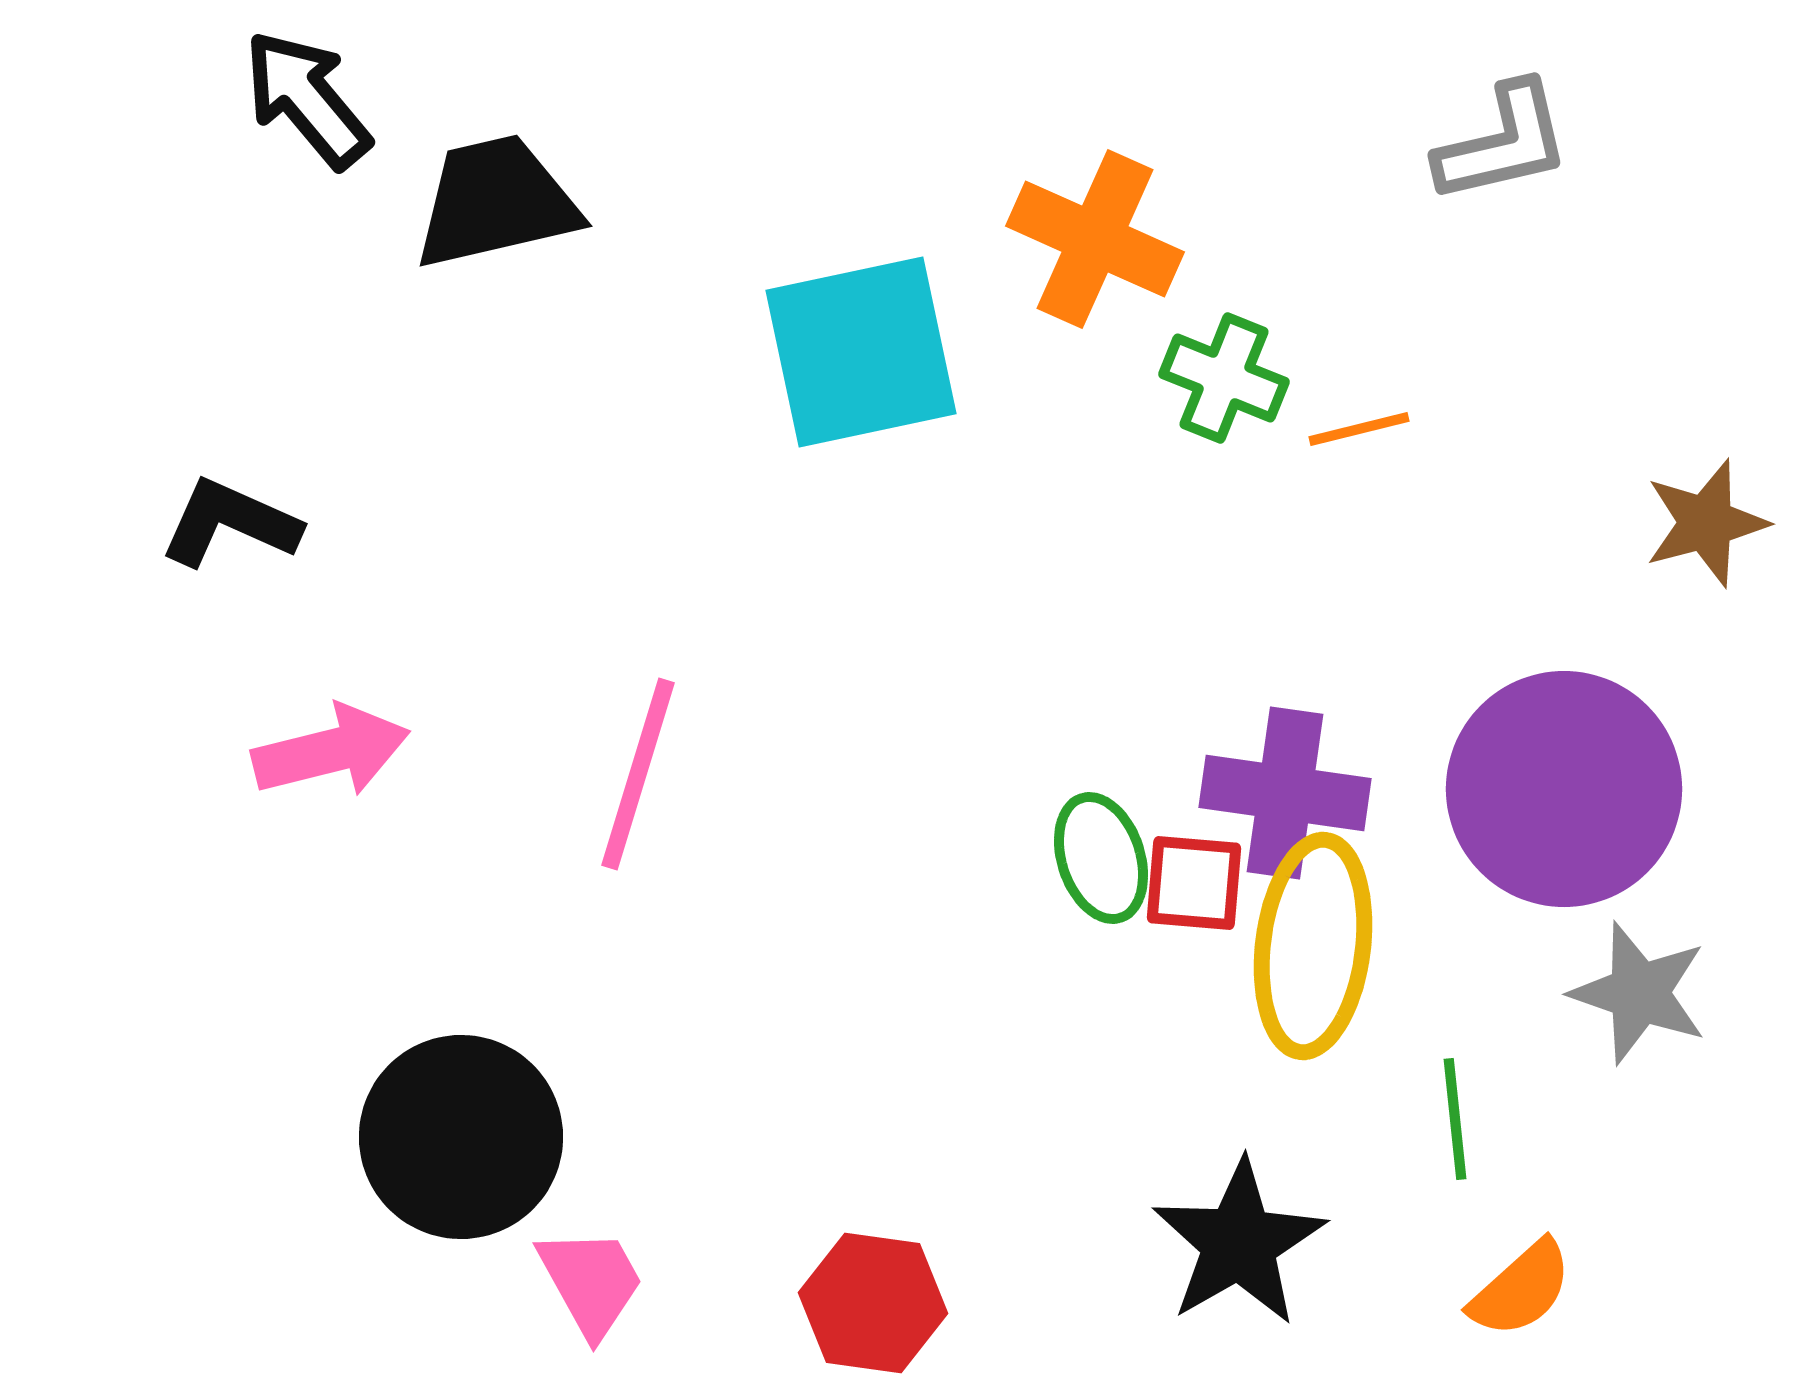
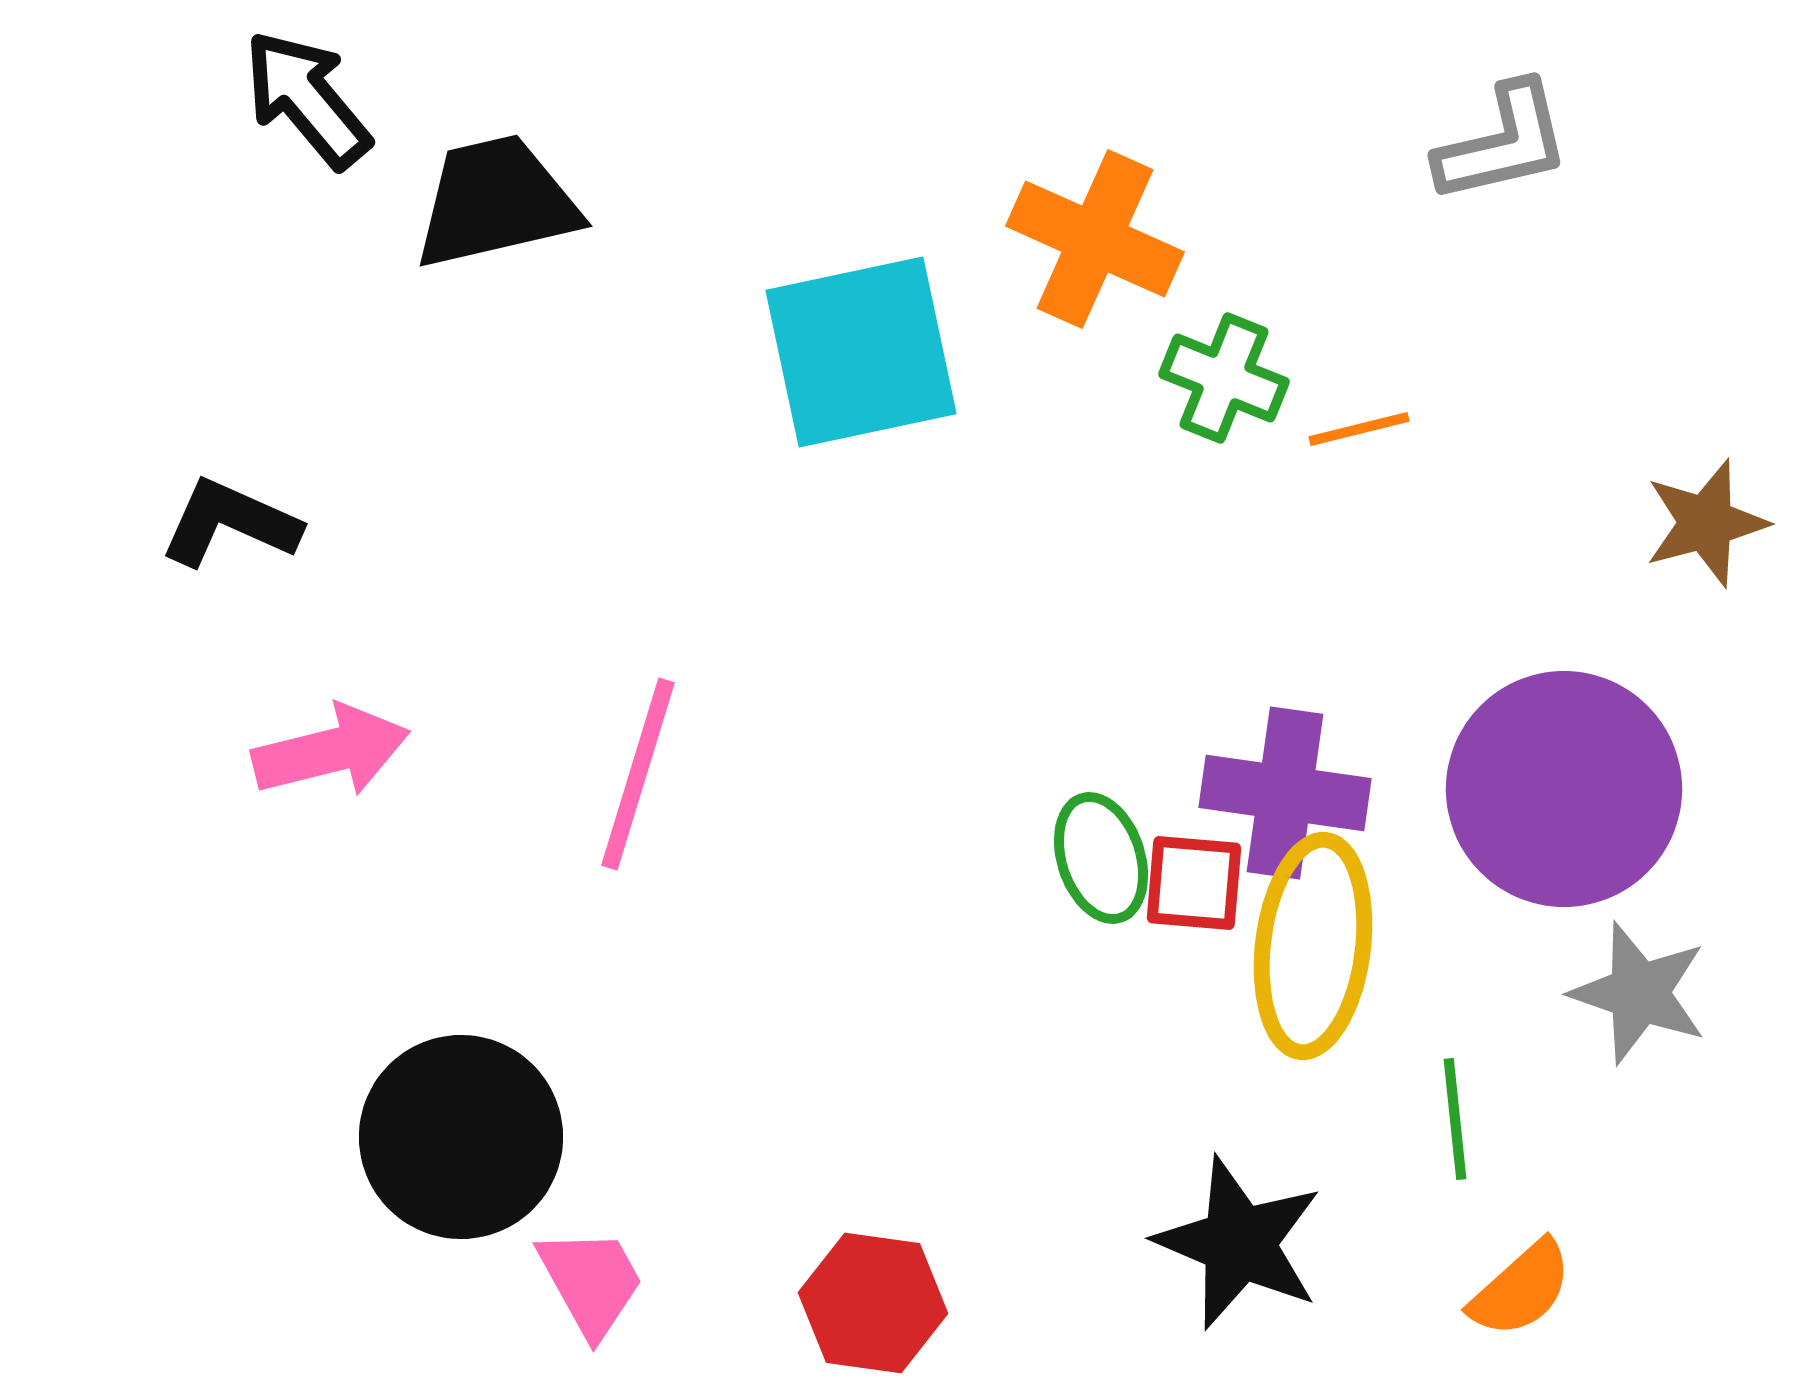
black star: rotated 19 degrees counterclockwise
